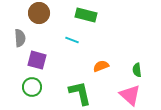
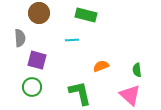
cyan line: rotated 24 degrees counterclockwise
